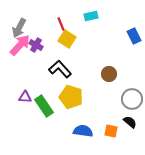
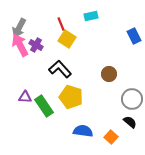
pink arrow: rotated 70 degrees counterclockwise
orange square: moved 6 px down; rotated 32 degrees clockwise
